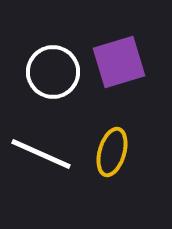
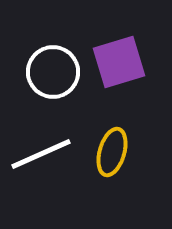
white line: rotated 48 degrees counterclockwise
